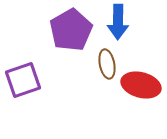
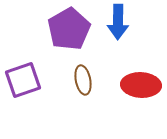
purple pentagon: moved 2 px left, 1 px up
brown ellipse: moved 24 px left, 16 px down
red ellipse: rotated 12 degrees counterclockwise
